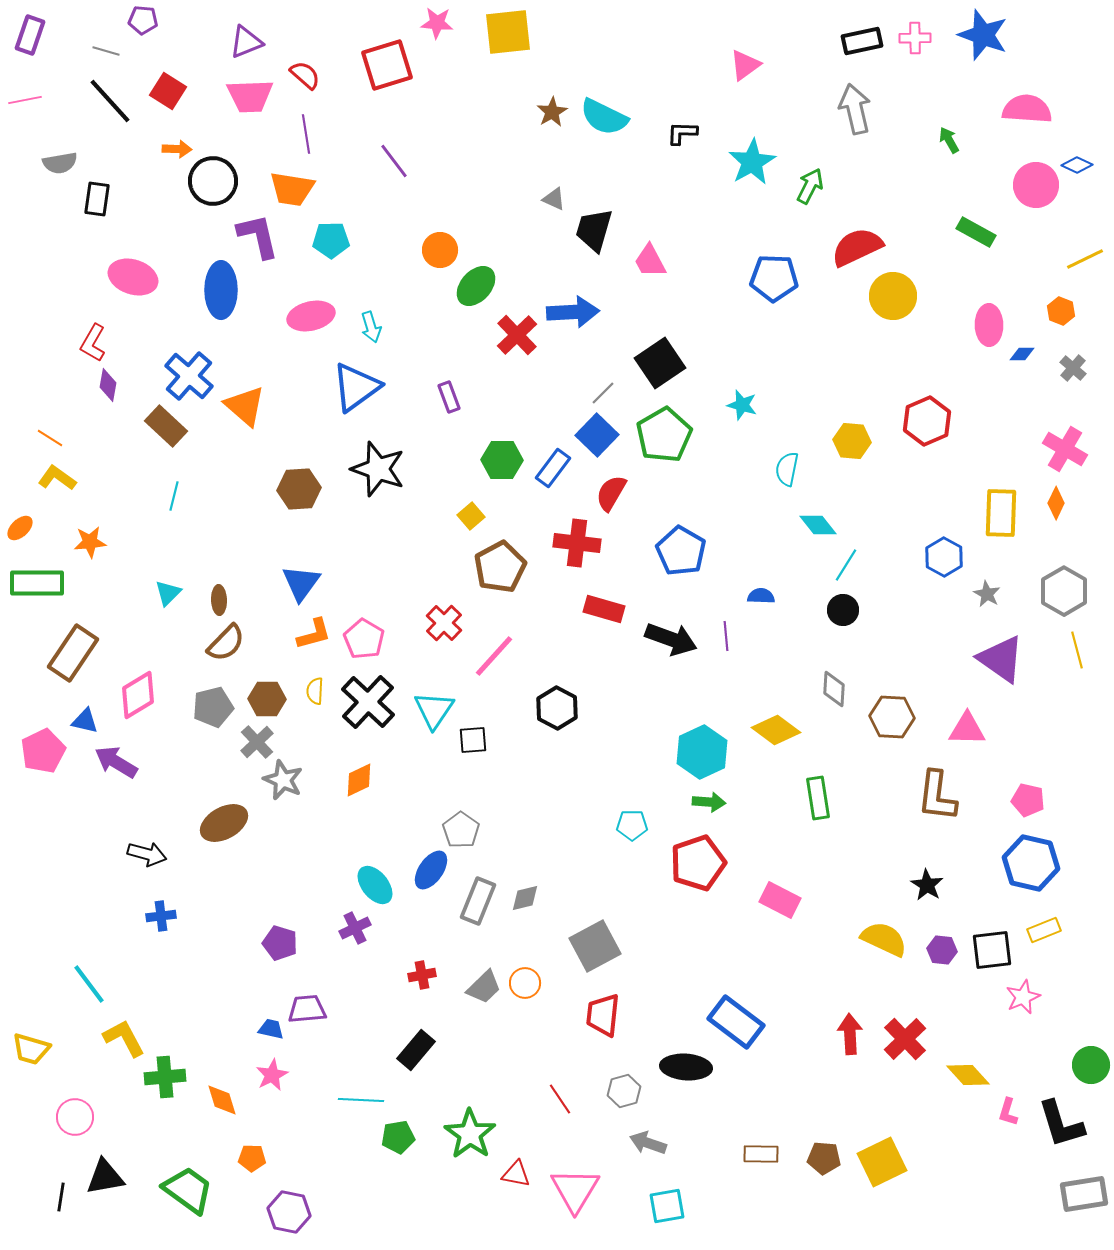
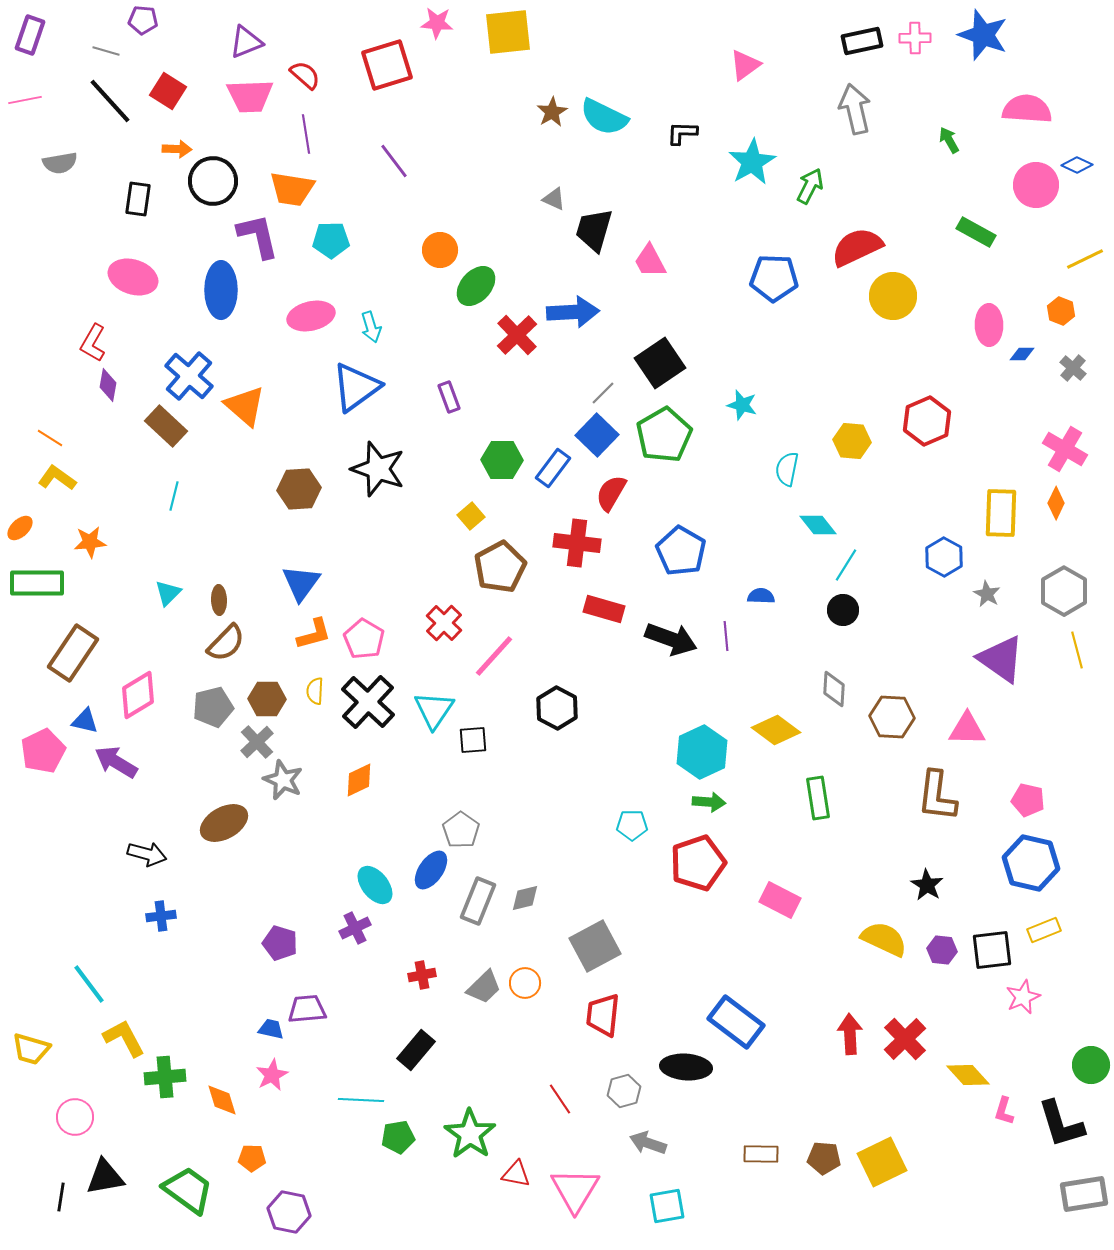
black rectangle at (97, 199): moved 41 px right
pink L-shape at (1008, 1112): moved 4 px left, 1 px up
